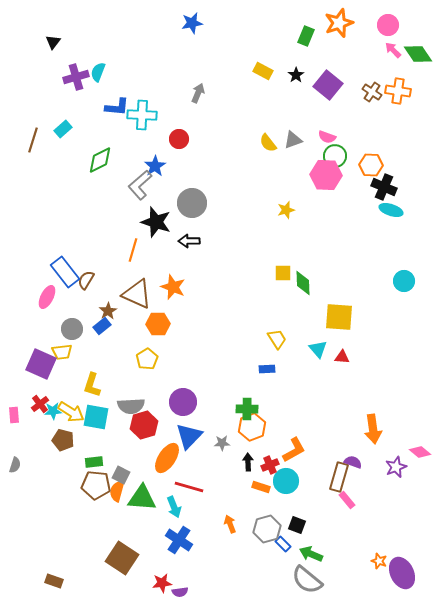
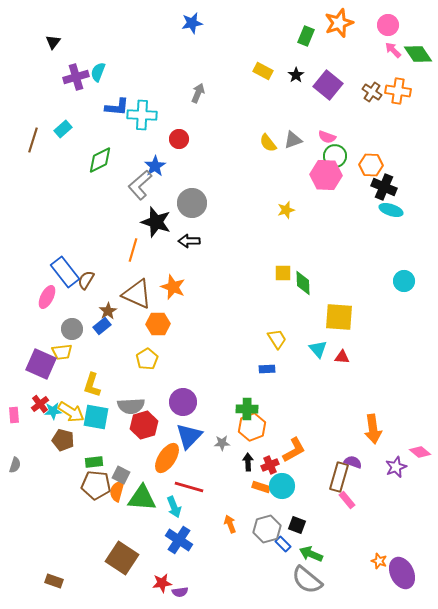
cyan circle at (286, 481): moved 4 px left, 5 px down
